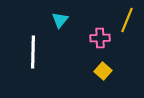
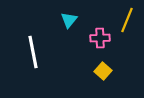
cyan triangle: moved 9 px right
white line: rotated 12 degrees counterclockwise
